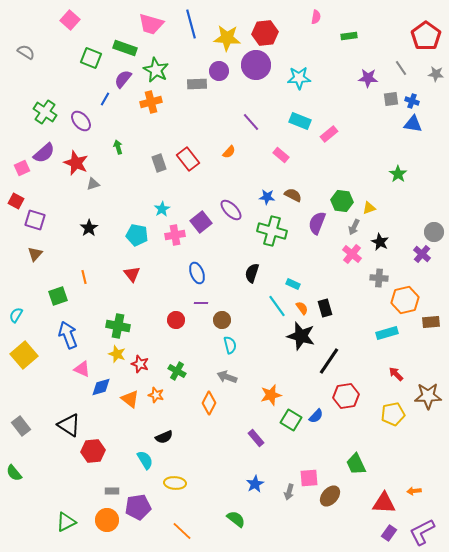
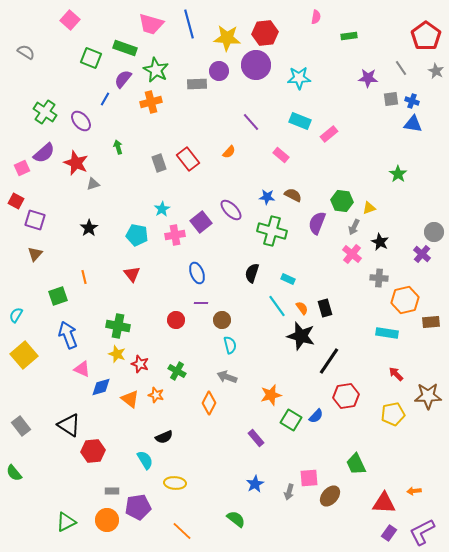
blue line at (191, 24): moved 2 px left
gray star at (436, 74): moved 3 px up; rotated 21 degrees clockwise
cyan rectangle at (293, 284): moved 5 px left, 5 px up
cyan rectangle at (387, 333): rotated 25 degrees clockwise
